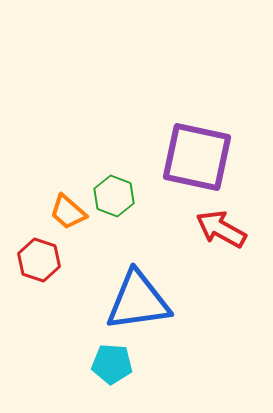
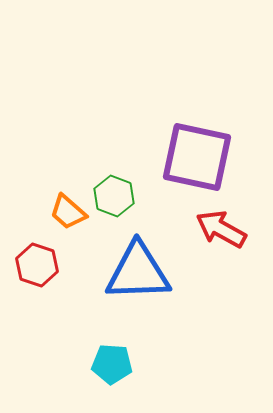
red hexagon: moved 2 px left, 5 px down
blue triangle: moved 29 px up; rotated 6 degrees clockwise
